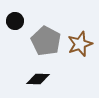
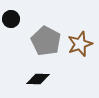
black circle: moved 4 px left, 2 px up
